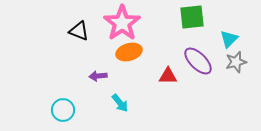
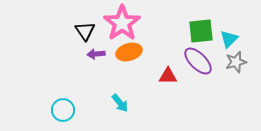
green square: moved 9 px right, 14 px down
black triangle: moved 6 px right; rotated 35 degrees clockwise
purple arrow: moved 2 px left, 22 px up
